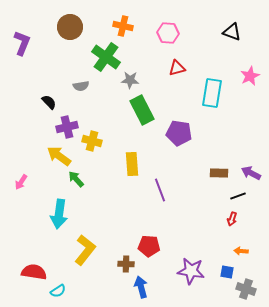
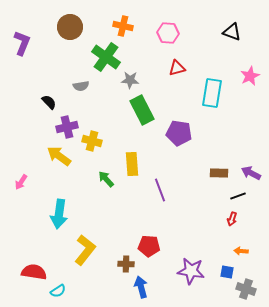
green arrow: moved 30 px right
